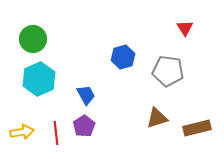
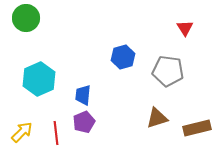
green circle: moved 7 px left, 21 px up
blue trapezoid: moved 3 px left; rotated 145 degrees counterclockwise
purple pentagon: moved 4 px up; rotated 10 degrees clockwise
yellow arrow: rotated 35 degrees counterclockwise
